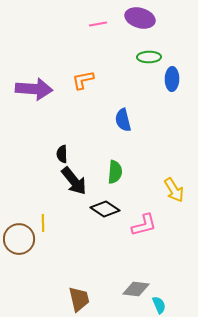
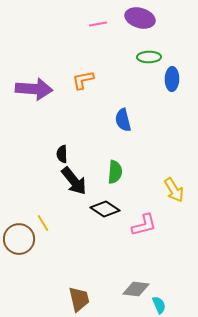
yellow line: rotated 30 degrees counterclockwise
